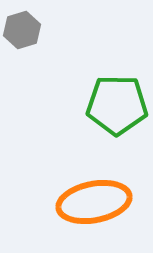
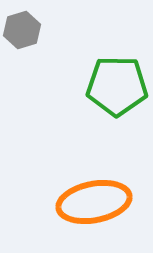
green pentagon: moved 19 px up
